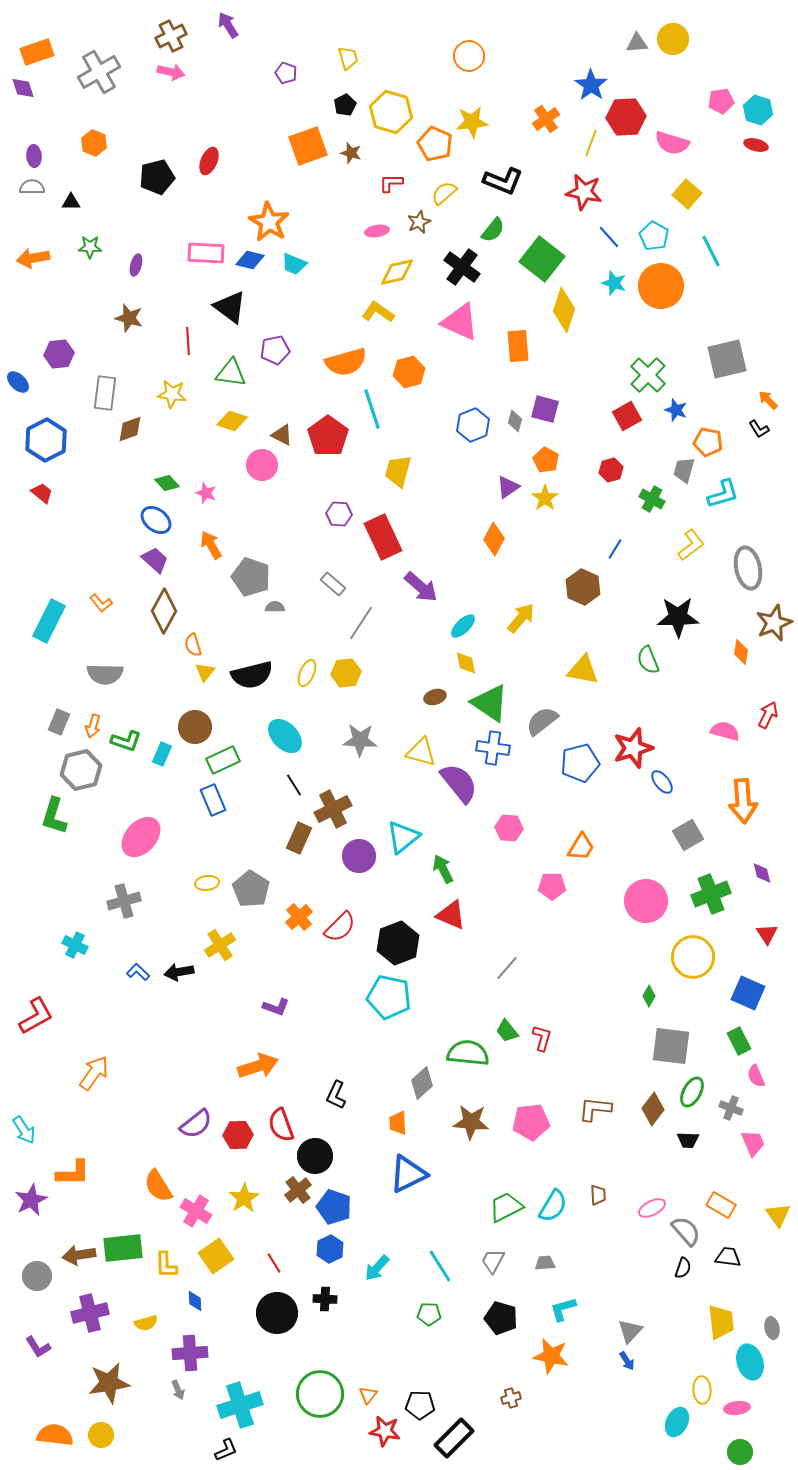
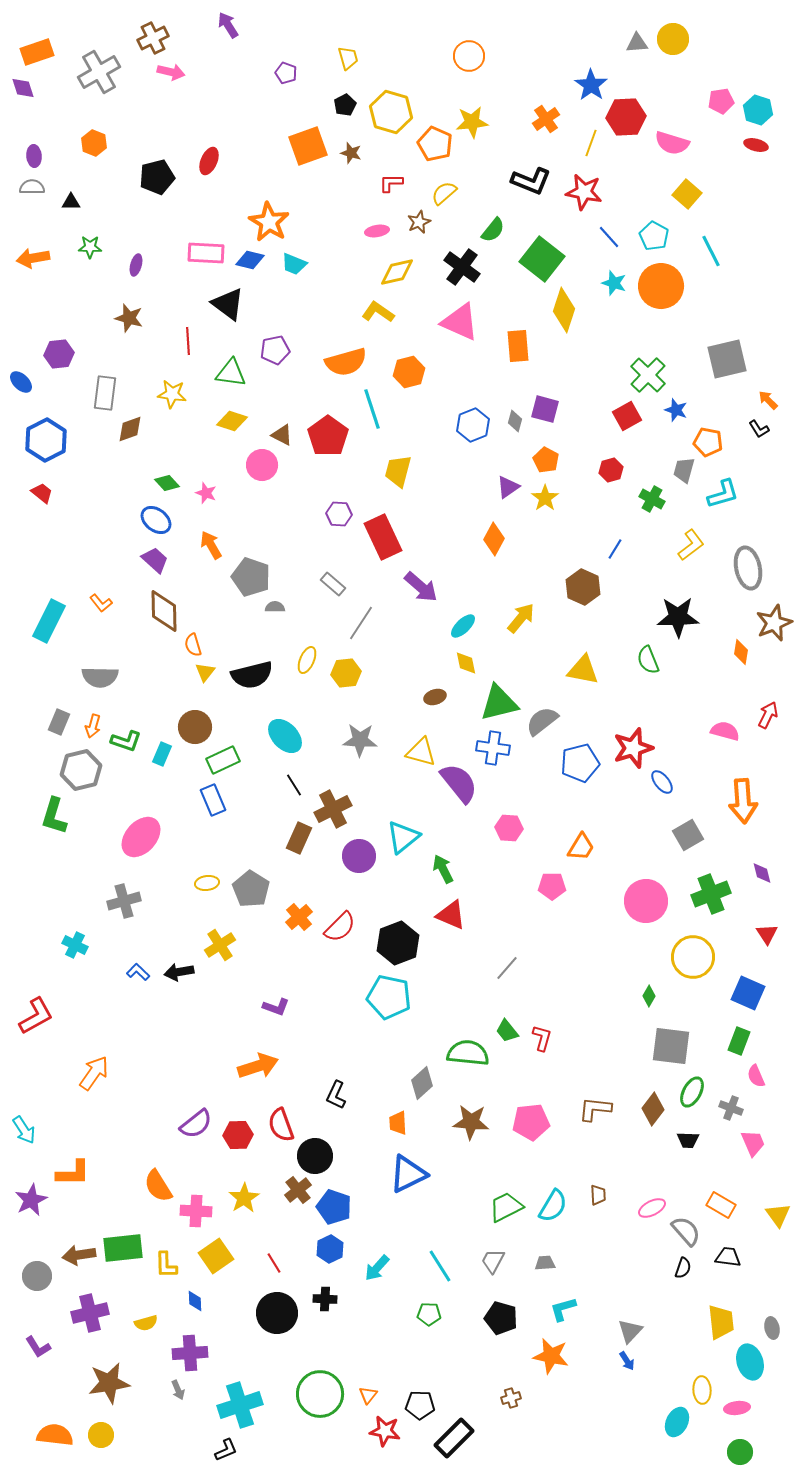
brown cross at (171, 36): moved 18 px left, 2 px down
black L-shape at (503, 181): moved 28 px right
black triangle at (230, 307): moved 2 px left, 3 px up
blue ellipse at (18, 382): moved 3 px right
brown diamond at (164, 611): rotated 30 degrees counterclockwise
yellow ellipse at (307, 673): moved 13 px up
gray semicircle at (105, 674): moved 5 px left, 3 px down
green triangle at (490, 703): moved 9 px right; rotated 48 degrees counterclockwise
green rectangle at (739, 1041): rotated 48 degrees clockwise
pink cross at (196, 1211): rotated 28 degrees counterclockwise
